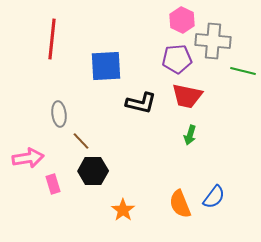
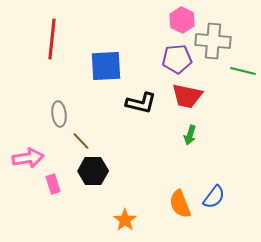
orange star: moved 2 px right, 10 px down
